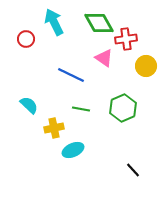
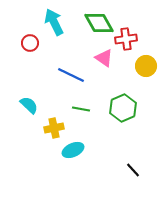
red circle: moved 4 px right, 4 px down
